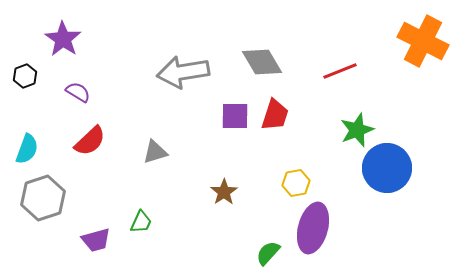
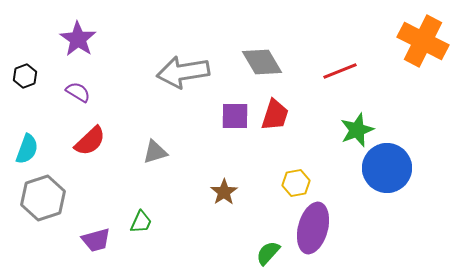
purple star: moved 15 px right
